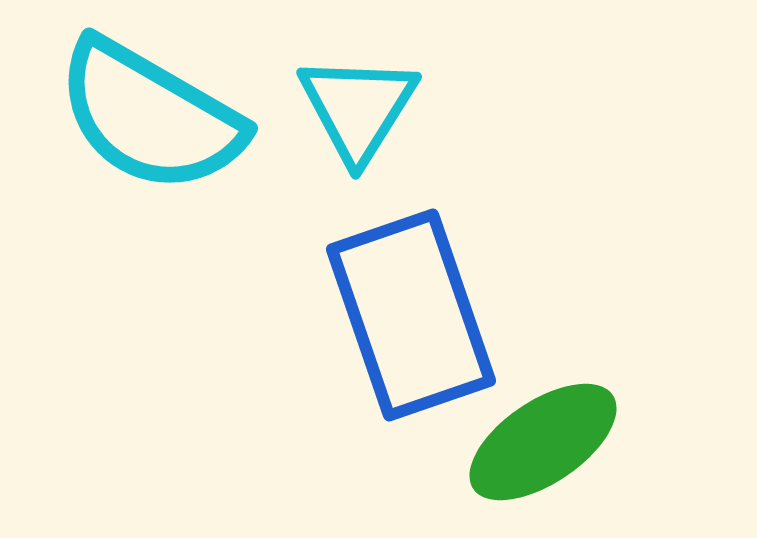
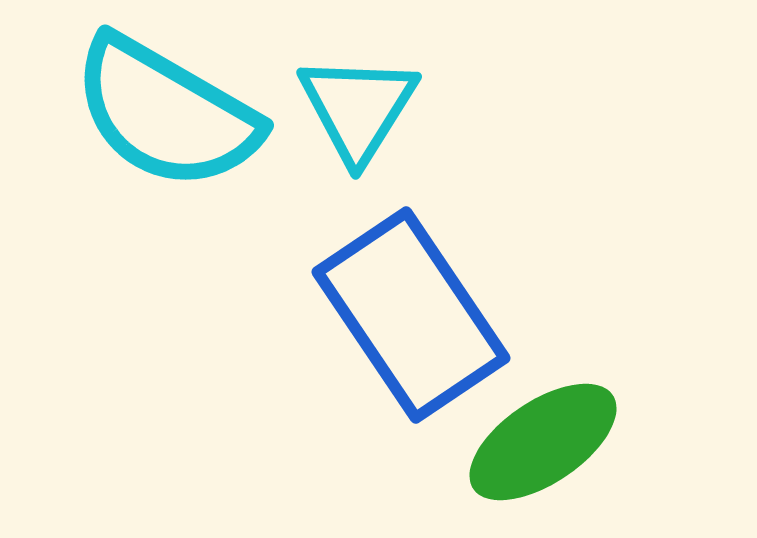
cyan semicircle: moved 16 px right, 3 px up
blue rectangle: rotated 15 degrees counterclockwise
